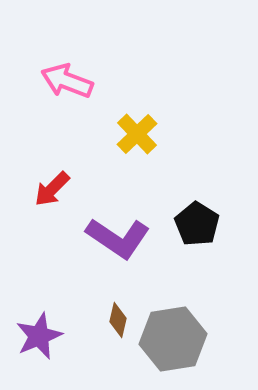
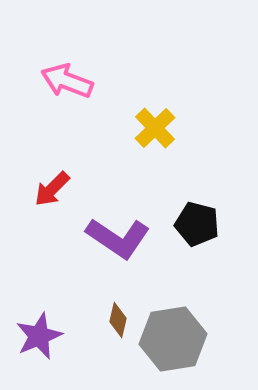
yellow cross: moved 18 px right, 6 px up
black pentagon: rotated 18 degrees counterclockwise
